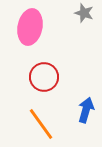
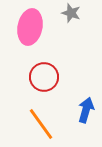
gray star: moved 13 px left
